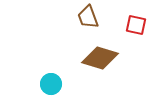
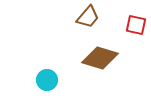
brown trapezoid: rotated 120 degrees counterclockwise
cyan circle: moved 4 px left, 4 px up
